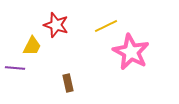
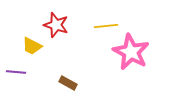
yellow line: rotated 20 degrees clockwise
yellow trapezoid: rotated 90 degrees clockwise
purple line: moved 1 px right, 4 px down
brown rectangle: rotated 48 degrees counterclockwise
